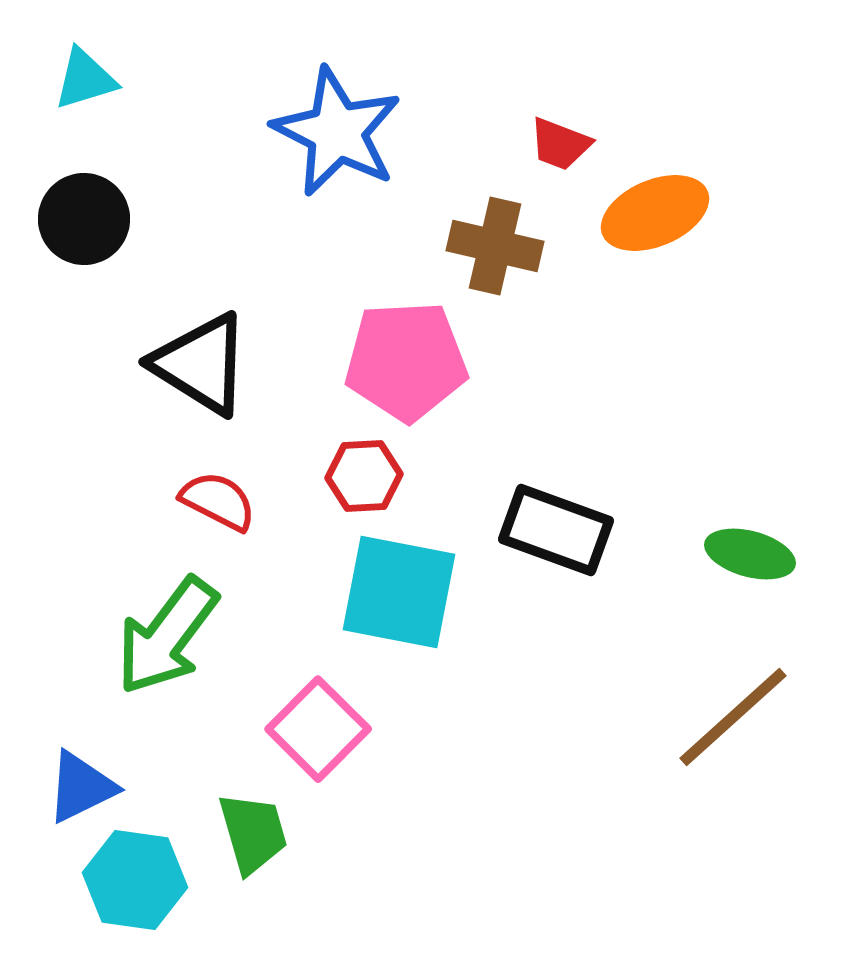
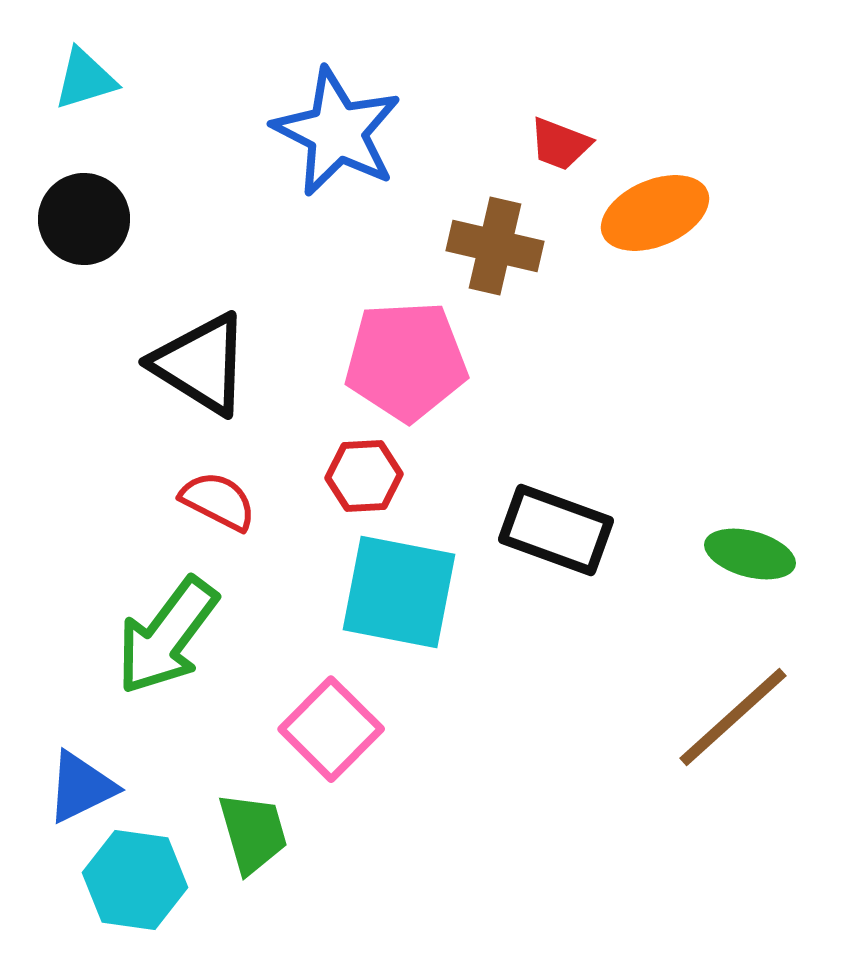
pink square: moved 13 px right
